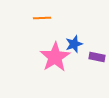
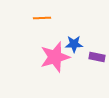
blue star: rotated 18 degrees clockwise
pink star: rotated 16 degrees clockwise
